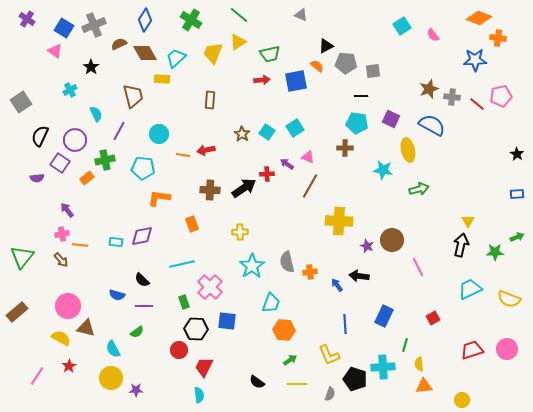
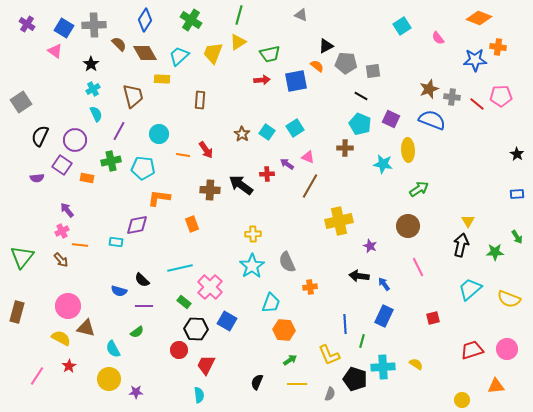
green line at (239, 15): rotated 66 degrees clockwise
purple cross at (27, 19): moved 5 px down
gray cross at (94, 25): rotated 20 degrees clockwise
pink semicircle at (433, 35): moved 5 px right, 3 px down
orange cross at (498, 38): moved 9 px down
brown semicircle at (119, 44): rotated 70 degrees clockwise
cyan trapezoid at (176, 58): moved 3 px right, 2 px up
black star at (91, 67): moved 3 px up
cyan cross at (70, 90): moved 23 px right, 1 px up
black line at (361, 96): rotated 32 degrees clockwise
pink pentagon at (501, 96): rotated 10 degrees clockwise
brown rectangle at (210, 100): moved 10 px left
cyan pentagon at (357, 123): moved 3 px right, 1 px down; rotated 15 degrees clockwise
blue semicircle at (432, 125): moved 5 px up; rotated 8 degrees counterclockwise
red arrow at (206, 150): rotated 114 degrees counterclockwise
yellow ellipse at (408, 150): rotated 10 degrees clockwise
green cross at (105, 160): moved 6 px right, 1 px down
purple square at (60, 163): moved 2 px right, 2 px down
cyan star at (383, 170): moved 6 px up
orange rectangle at (87, 178): rotated 48 degrees clockwise
black arrow at (244, 188): moved 3 px left, 3 px up; rotated 110 degrees counterclockwise
green arrow at (419, 189): rotated 18 degrees counterclockwise
yellow cross at (339, 221): rotated 16 degrees counterclockwise
yellow cross at (240, 232): moved 13 px right, 2 px down
pink cross at (62, 234): moved 3 px up; rotated 16 degrees counterclockwise
purple diamond at (142, 236): moved 5 px left, 11 px up
green arrow at (517, 237): rotated 80 degrees clockwise
brown circle at (392, 240): moved 16 px right, 14 px up
purple star at (367, 246): moved 3 px right
gray semicircle at (287, 262): rotated 10 degrees counterclockwise
cyan line at (182, 264): moved 2 px left, 4 px down
orange cross at (310, 272): moved 15 px down
blue arrow at (337, 285): moved 47 px right, 1 px up
cyan trapezoid at (470, 289): rotated 15 degrees counterclockwise
blue semicircle at (117, 295): moved 2 px right, 4 px up
green rectangle at (184, 302): rotated 32 degrees counterclockwise
brown rectangle at (17, 312): rotated 35 degrees counterclockwise
red square at (433, 318): rotated 16 degrees clockwise
blue square at (227, 321): rotated 24 degrees clockwise
green line at (405, 345): moved 43 px left, 4 px up
yellow semicircle at (419, 364): moved 3 px left; rotated 128 degrees clockwise
red trapezoid at (204, 367): moved 2 px right, 2 px up
yellow circle at (111, 378): moved 2 px left, 1 px down
black semicircle at (257, 382): rotated 77 degrees clockwise
orange triangle at (424, 386): moved 72 px right
purple star at (136, 390): moved 2 px down
